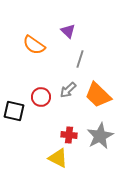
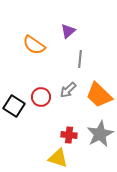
purple triangle: rotated 35 degrees clockwise
gray line: rotated 12 degrees counterclockwise
orange trapezoid: moved 1 px right
black square: moved 5 px up; rotated 20 degrees clockwise
gray star: moved 2 px up
yellow triangle: rotated 10 degrees counterclockwise
